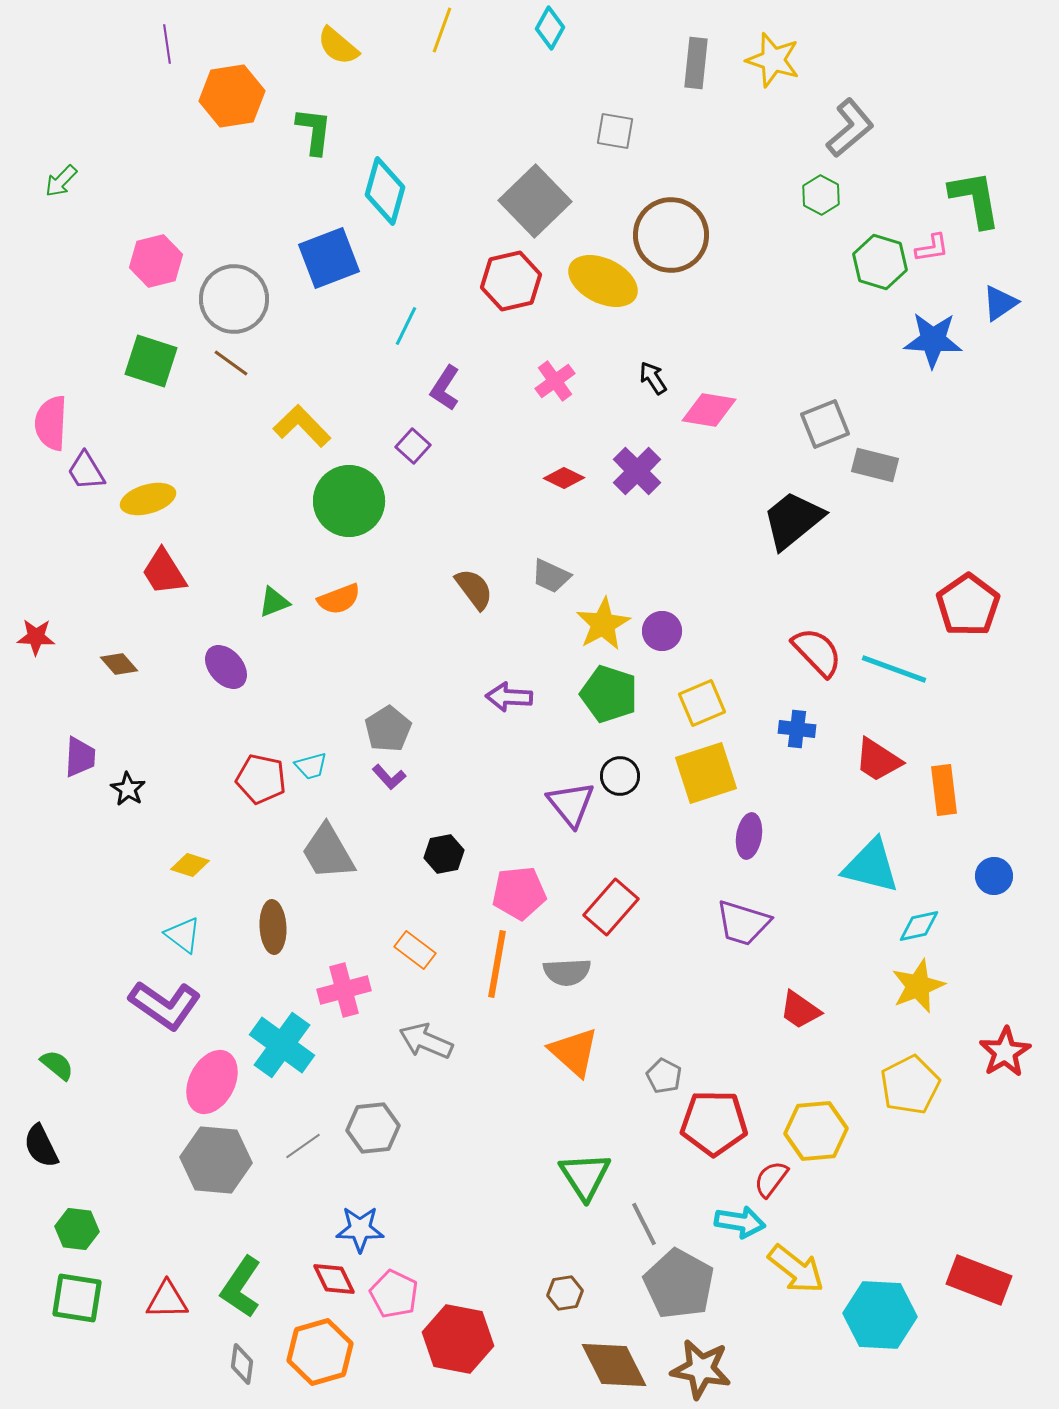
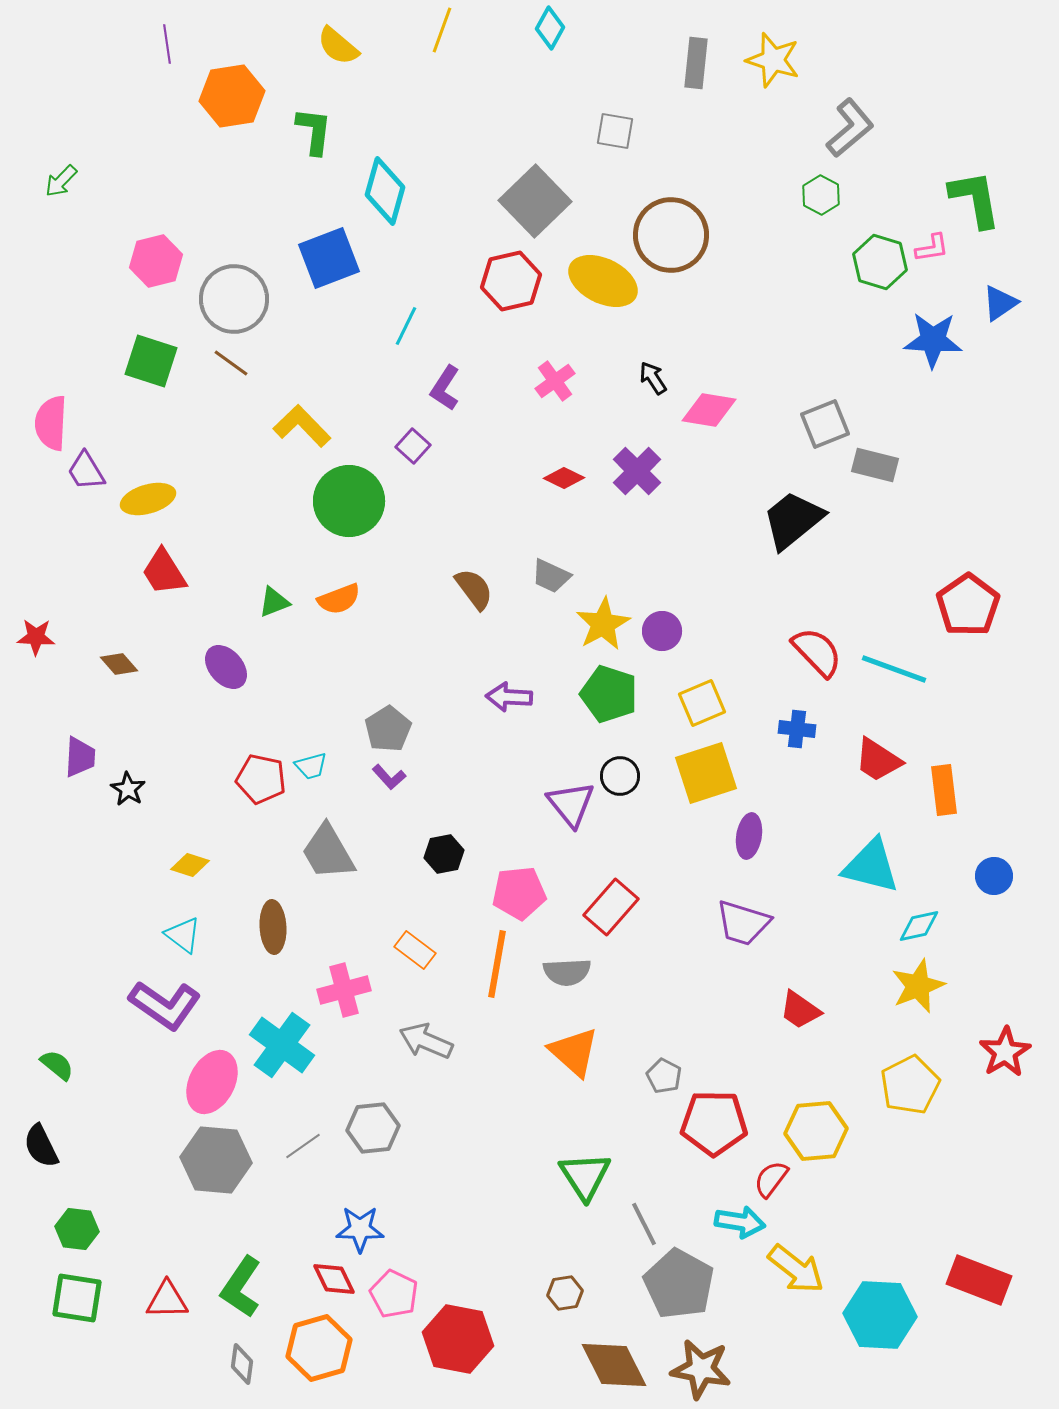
orange hexagon at (320, 1352): moved 1 px left, 4 px up
